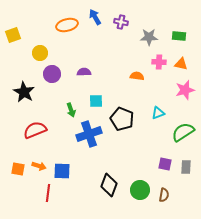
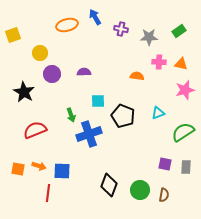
purple cross: moved 7 px down
green rectangle: moved 5 px up; rotated 40 degrees counterclockwise
cyan square: moved 2 px right
green arrow: moved 5 px down
black pentagon: moved 1 px right, 3 px up
